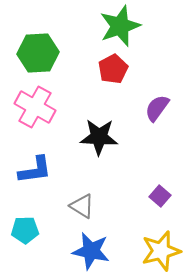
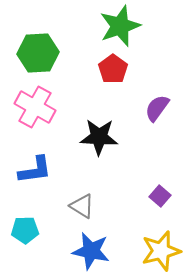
red pentagon: rotated 8 degrees counterclockwise
